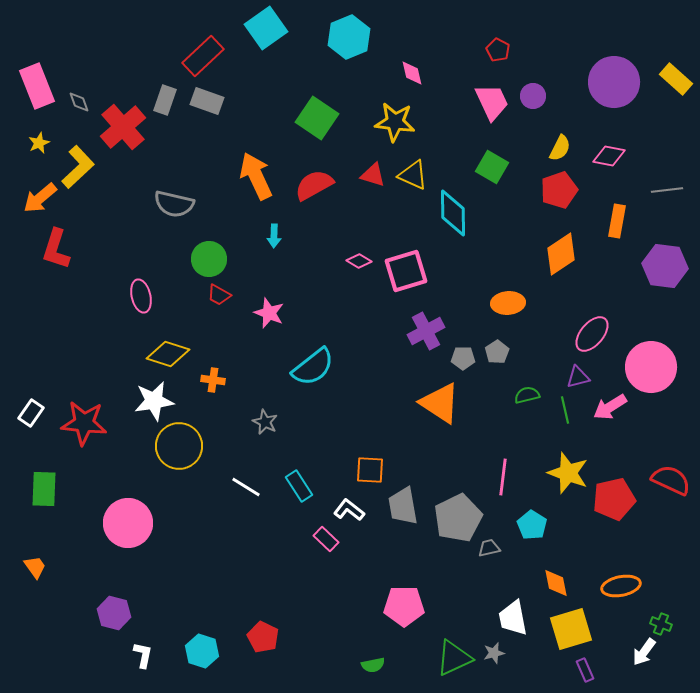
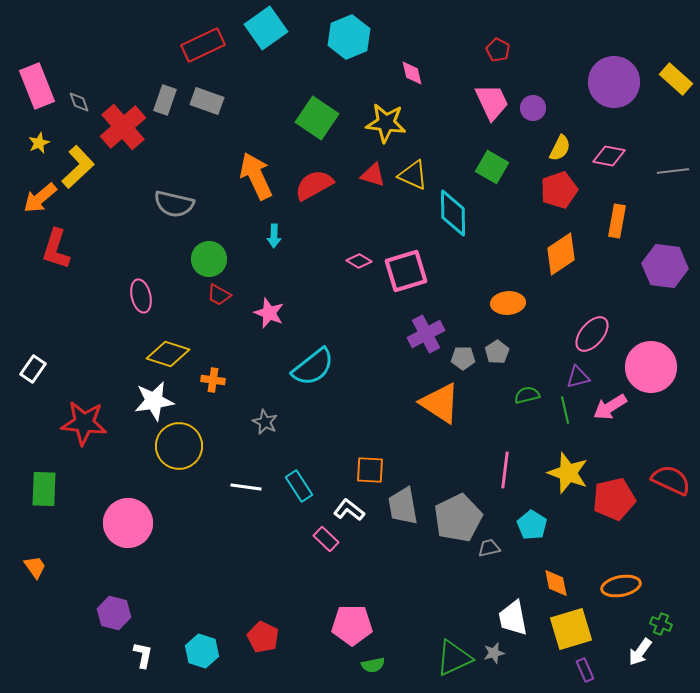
red rectangle at (203, 56): moved 11 px up; rotated 18 degrees clockwise
purple circle at (533, 96): moved 12 px down
yellow star at (395, 122): moved 9 px left, 1 px down
gray line at (667, 190): moved 6 px right, 19 px up
purple cross at (426, 331): moved 3 px down
white rectangle at (31, 413): moved 2 px right, 44 px up
pink line at (503, 477): moved 2 px right, 7 px up
white line at (246, 487): rotated 24 degrees counterclockwise
pink pentagon at (404, 606): moved 52 px left, 19 px down
white arrow at (644, 652): moved 4 px left
